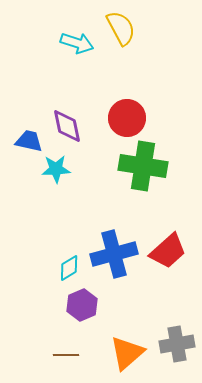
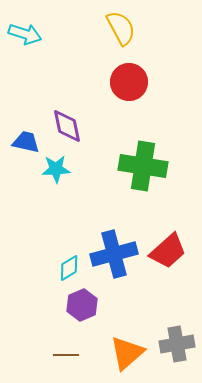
cyan arrow: moved 52 px left, 9 px up
red circle: moved 2 px right, 36 px up
blue trapezoid: moved 3 px left, 1 px down
